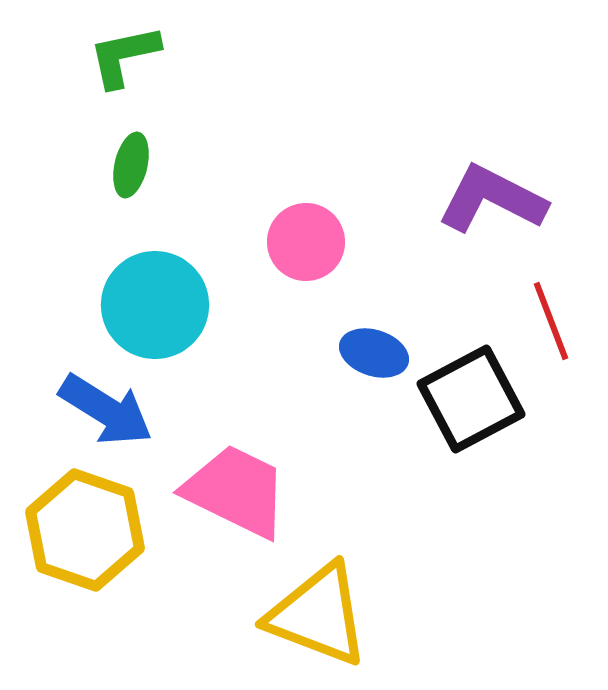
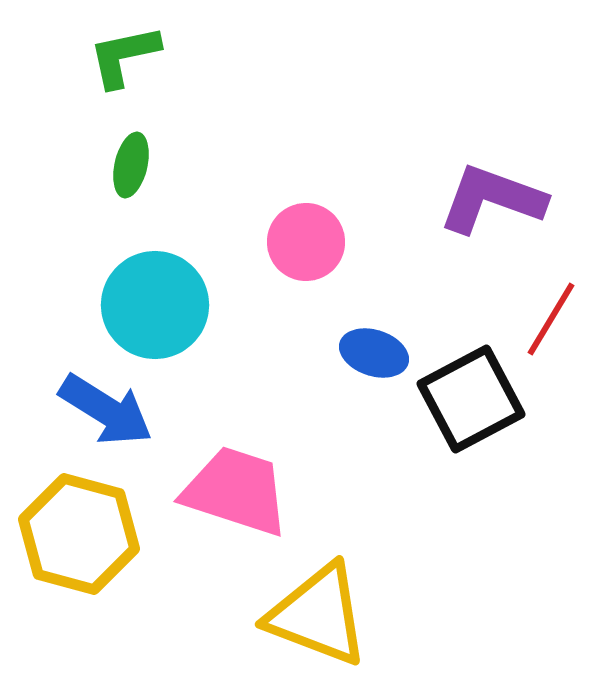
purple L-shape: rotated 7 degrees counterclockwise
red line: moved 2 px up; rotated 52 degrees clockwise
pink trapezoid: rotated 8 degrees counterclockwise
yellow hexagon: moved 6 px left, 4 px down; rotated 4 degrees counterclockwise
